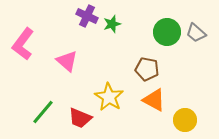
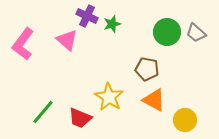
pink triangle: moved 21 px up
